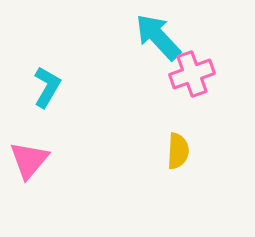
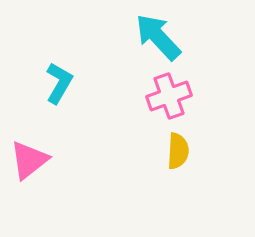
pink cross: moved 23 px left, 22 px down
cyan L-shape: moved 12 px right, 4 px up
pink triangle: rotated 12 degrees clockwise
